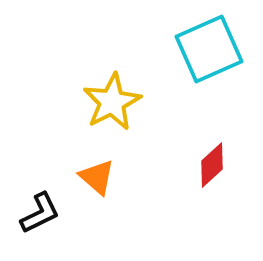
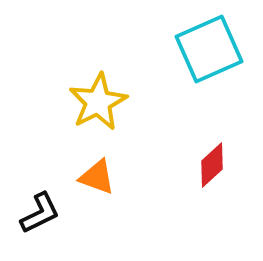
yellow star: moved 14 px left
orange triangle: rotated 21 degrees counterclockwise
